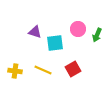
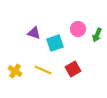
purple triangle: moved 1 px left, 1 px down
cyan square: rotated 12 degrees counterclockwise
yellow cross: rotated 24 degrees clockwise
